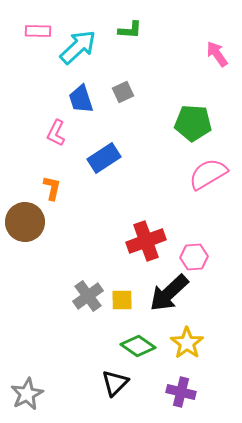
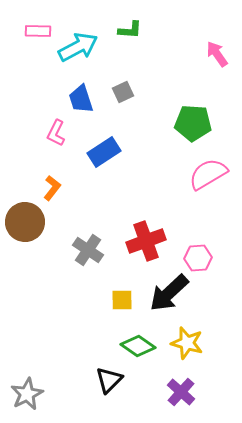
cyan arrow: rotated 15 degrees clockwise
blue rectangle: moved 6 px up
orange L-shape: rotated 25 degrees clockwise
pink hexagon: moved 4 px right, 1 px down
gray cross: moved 46 px up; rotated 20 degrees counterclockwise
yellow star: rotated 20 degrees counterclockwise
black triangle: moved 6 px left, 3 px up
purple cross: rotated 28 degrees clockwise
